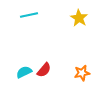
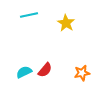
yellow star: moved 13 px left, 5 px down
red semicircle: moved 1 px right
